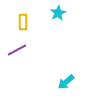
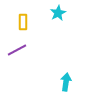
cyan arrow: rotated 138 degrees clockwise
